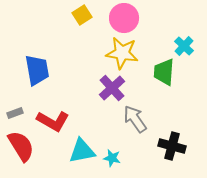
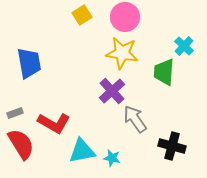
pink circle: moved 1 px right, 1 px up
blue trapezoid: moved 8 px left, 7 px up
purple cross: moved 3 px down
red L-shape: moved 1 px right, 2 px down
red semicircle: moved 2 px up
